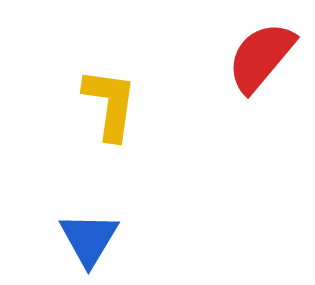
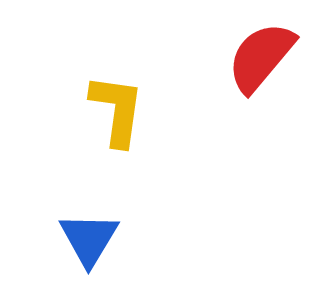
yellow L-shape: moved 7 px right, 6 px down
